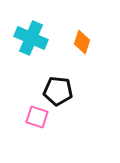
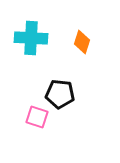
cyan cross: rotated 20 degrees counterclockwise
black pentagon: moved 2 px right, 3 px down
